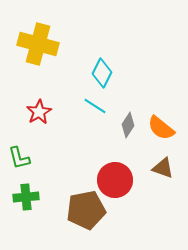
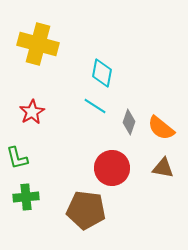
cyan diamond: rotated 16 degrees counterclockwise
red star: moved 7 px left
gray diamond: moved 1 px right, 3 px up; rotated 15 degrees counterclockwise
green L-shape: moved 2 px left
brown triangle: rotated 10 degrees counterclockwise
red circle: moved 3 px left, 12 px up
brown pentagon: rotated 18 degrees clockwise
